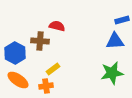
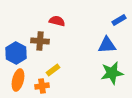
blue rectangle: moved 3 px left; rotated 16 degrees counterclockwise
red semicircle: moved 5 px up
blue triangle: moved 8 px left, 4 px down
blue hexagon: moved 1 px right
yellow rectangle: moved 1 px down
orange ellipse: rotated 70 degrees clockwise
orange cross: moved 4 px left
